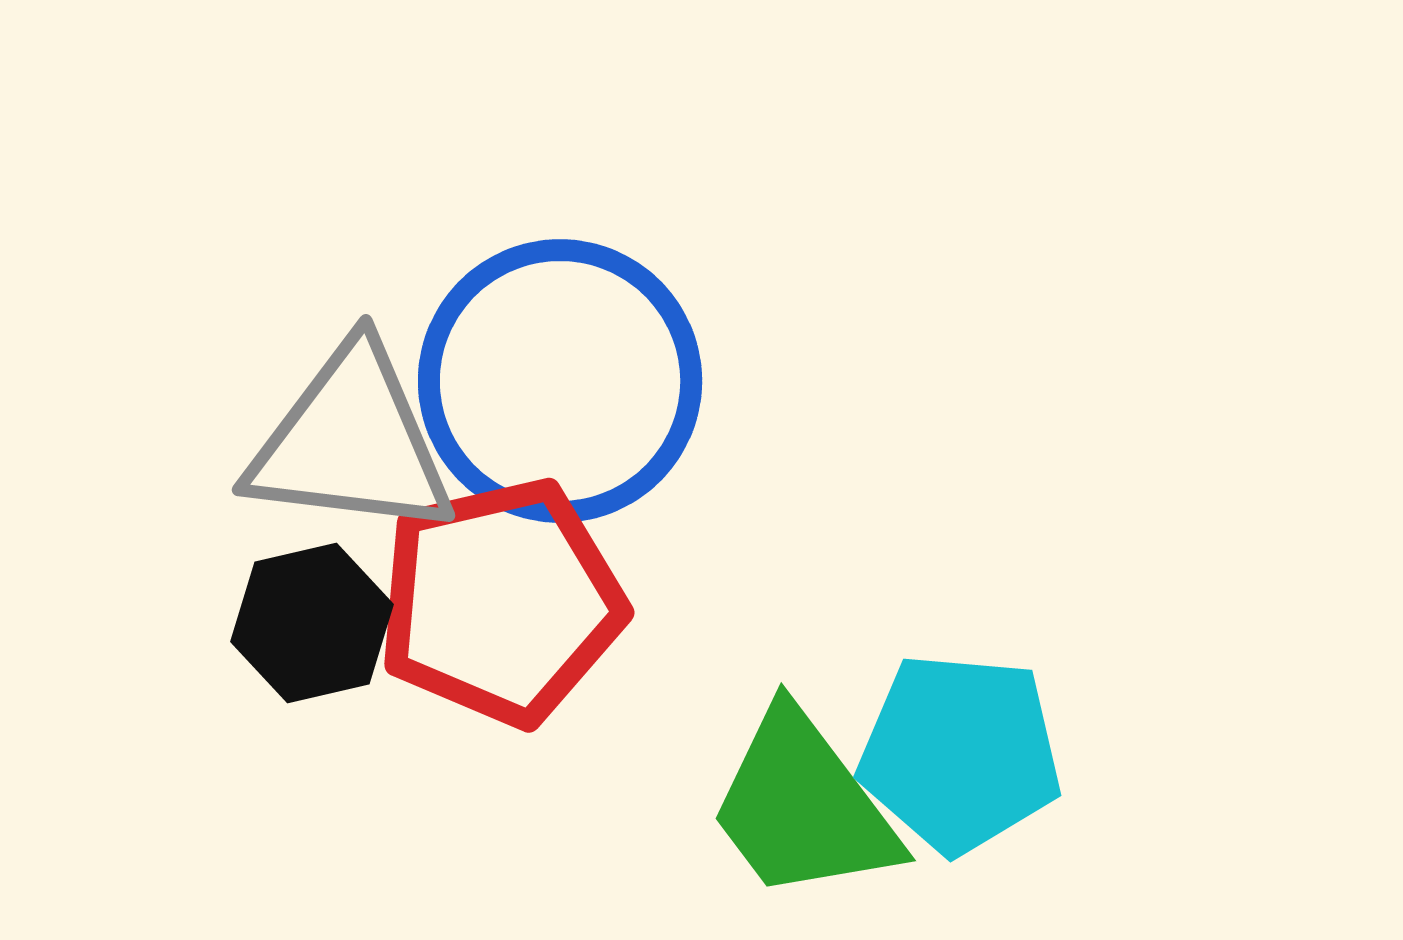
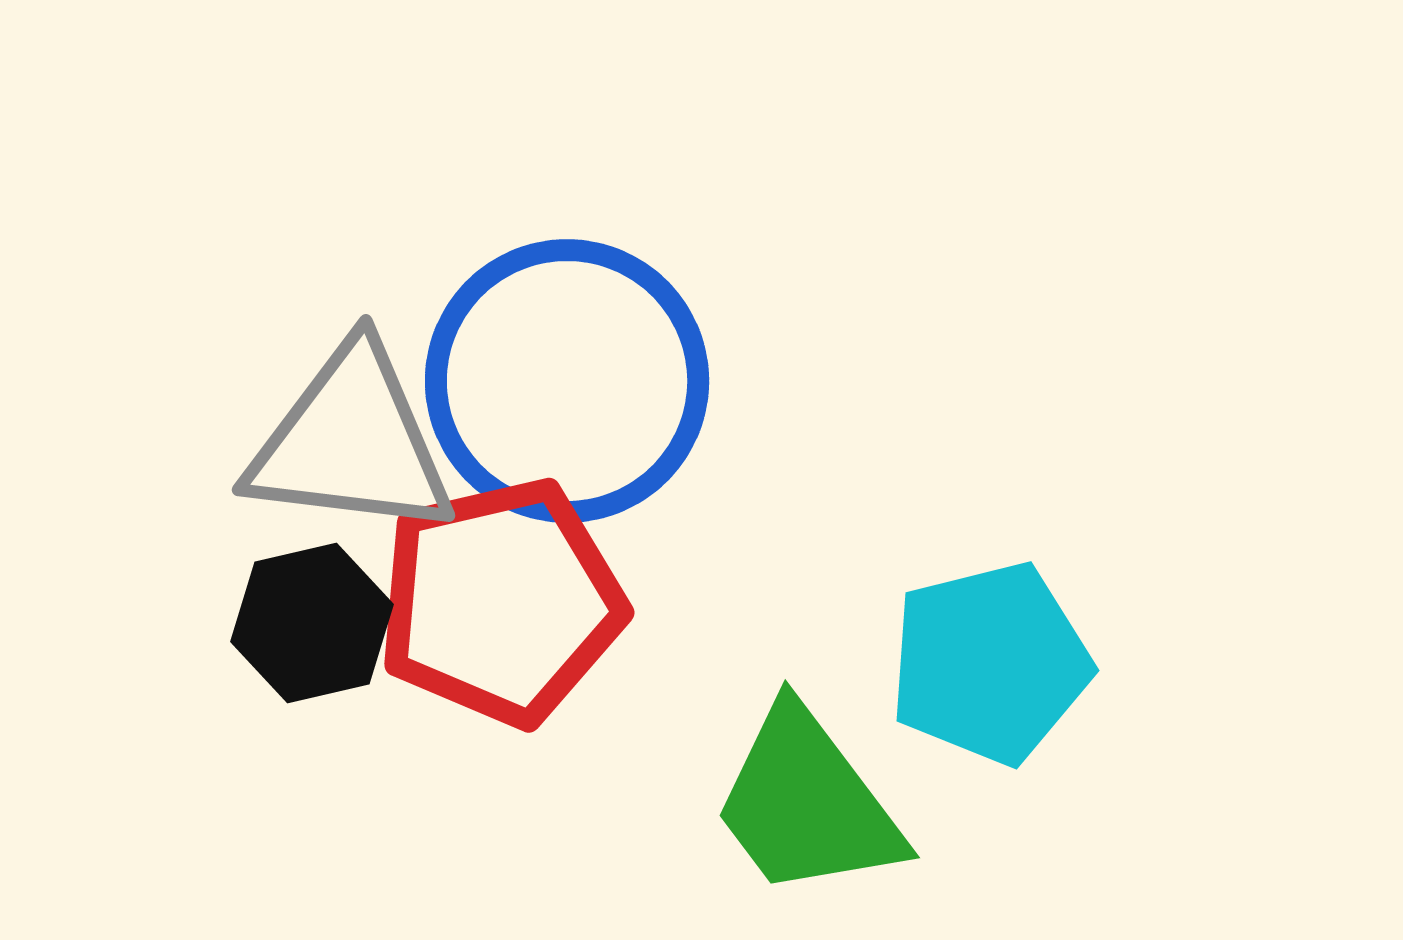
blue circle: moved 7 px right
cyan pentagon: moved 30 px right, 90 px up; rotated 19 degrees counterclockwise
green trapezoid: moved 4 px right, 3 px up
